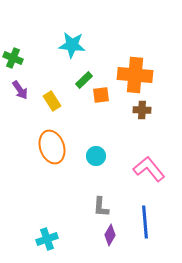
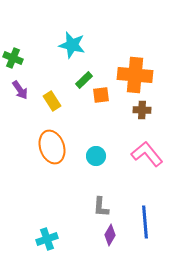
cyan star: rotated 8 degrees clockwise
pink L-shape: moved 2 px left, 15 px up
